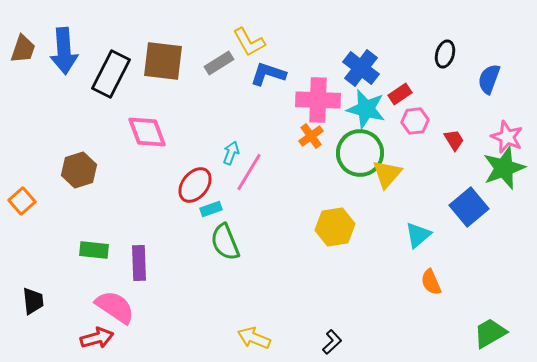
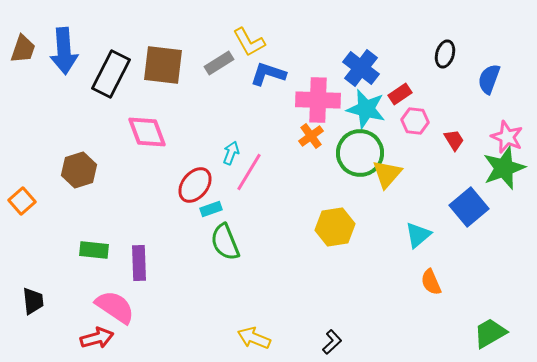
brown square: moved 4 px down
pink hexagon: rotated 12 degrees clockwise
